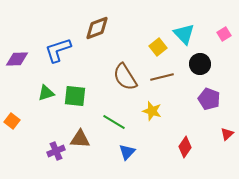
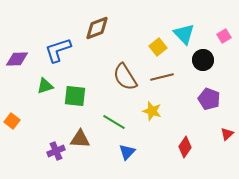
pink square: moved 2 px down
black circle: moved 3 px right, 4 px up
green triangle: moved 1 px left, 7 px up
